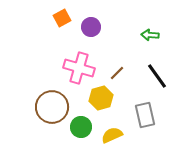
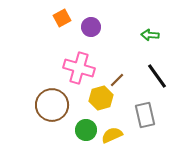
brown line: moved 7 px down
brown circle: moved 2 px up
green circle: moved 5 px right, 3 px down
